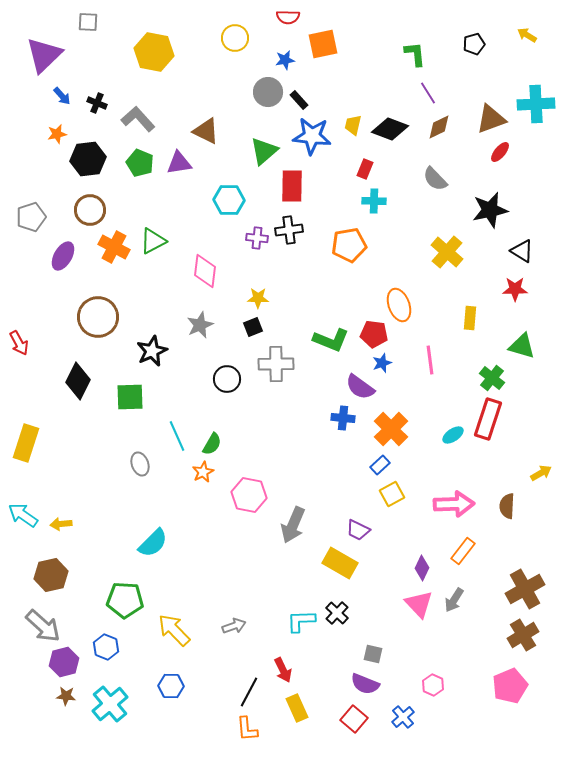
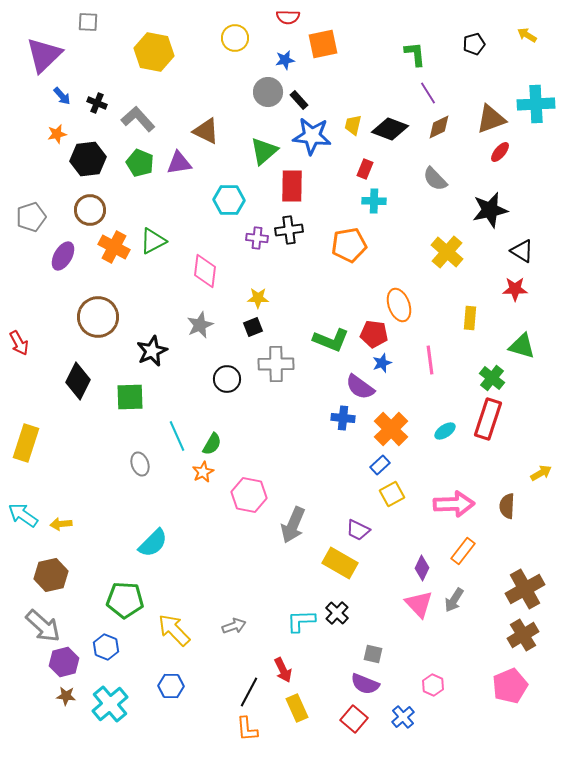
cyan ellipse at (453, 435): moved 8 px left, 4 px up
